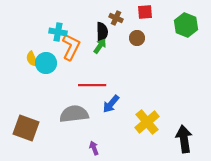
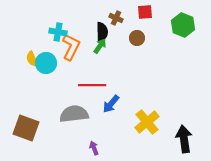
green hexagon: moved 3 px left
